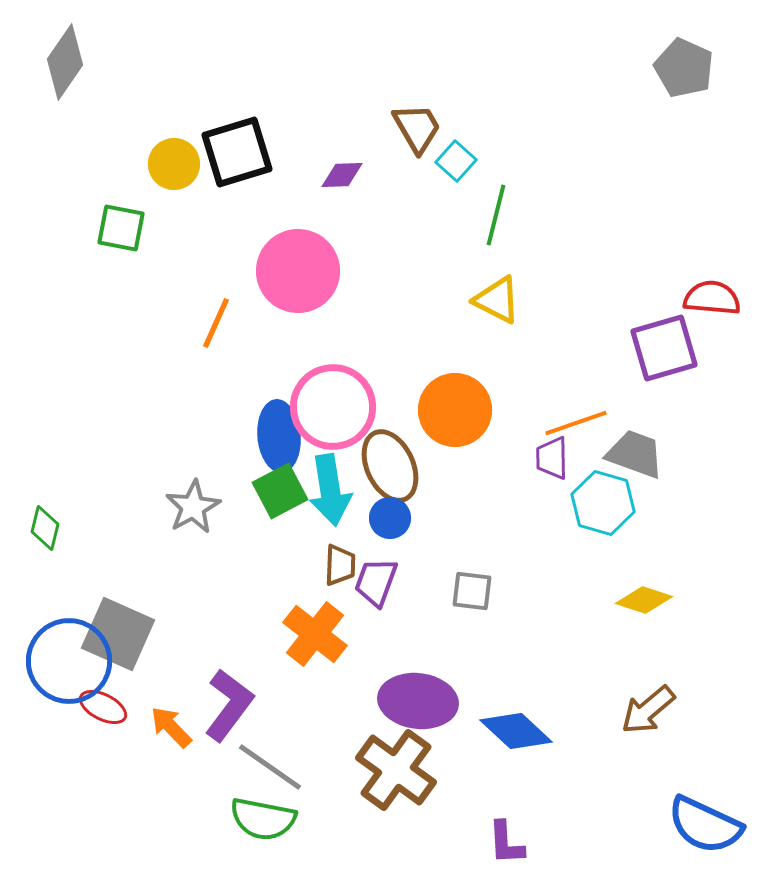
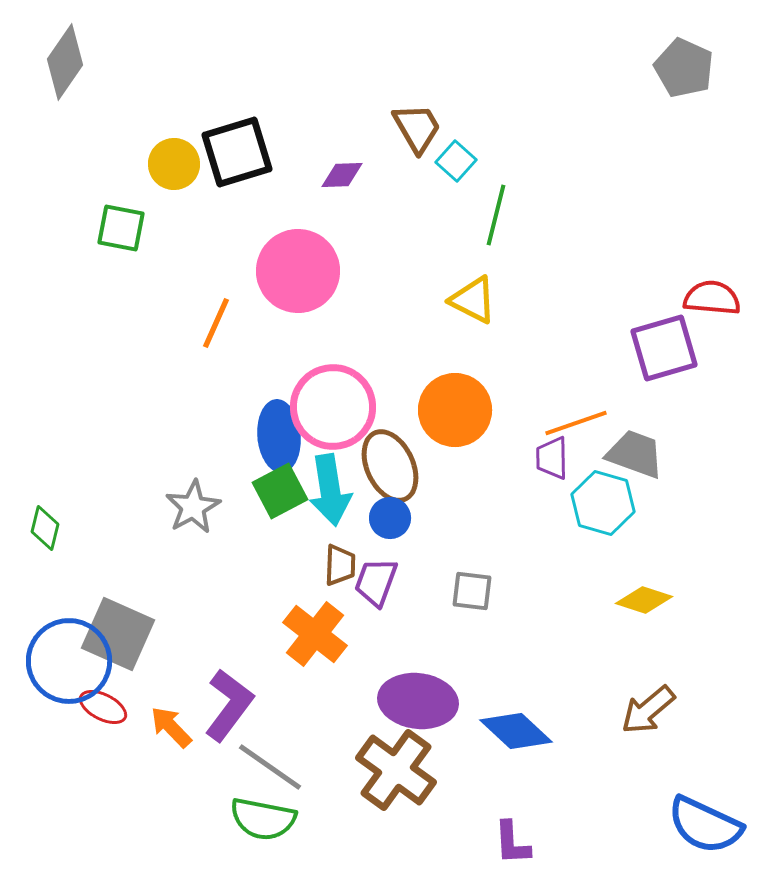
yellow triangle at (497, 300): moved 24 px left
purple L-shape at (506, 843): moved 6 px right
